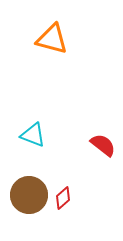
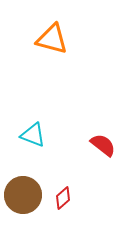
brown circle: moved 6 px left
